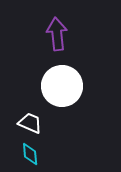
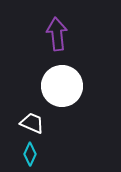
white trapezoid: moved 2 px right
cyan diamond: rotated 30 degrees clockwise
